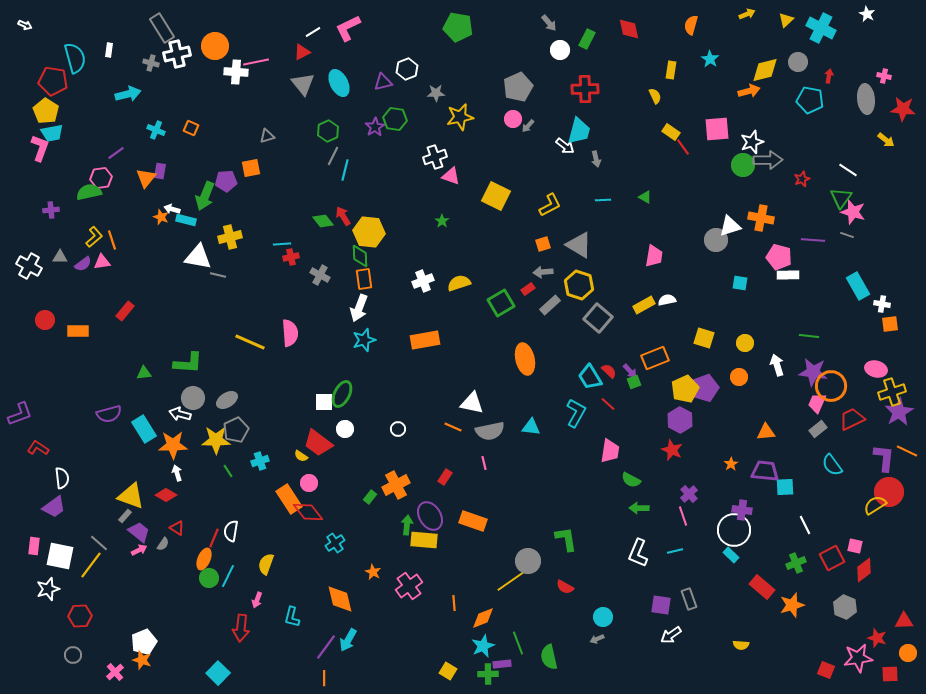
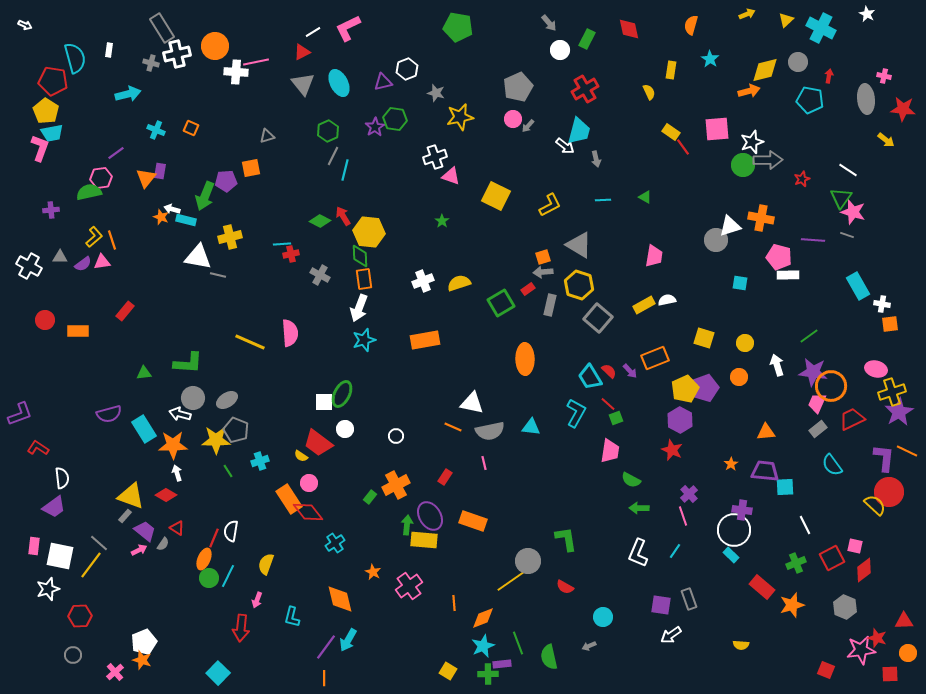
red cross at (585, 89): rotated 28 degrees counterclockwise
gray star at (436, 93): rotated 18 degrees clockwise
yellow semicircle at (655, 96): moved 6 px left, 4 px up
green diamond at (323, 221): moved 3 px left; rotated 25 degrees counterclockwise
orange square at (543, 244): moved 13 px down
red cross at (291, 257): moved 3 px up
gray rectangle at (550, 305): rotated 35 degrees counterclockwise
green line at (809, 336): rotated 42 degrees counterclockwise
orange ellipse at (525, 359): rotated 12 degrees clockwise
green square at (634, 382): moved 18 px left, 36 px down
white circle at (398, 429): moved 2 px left, 7 px down
gray pentagon at (236, 430): rotated 25 degrees counterclockwise
yellow semicircle at (875, 505): rotated 75 degrees clockwise
purple trapezoid at (139, 532): moved 6 px right, 1 px up
cyan line at (675, 551): rotated 42 degrees counterclockwise
gray arrow at (597, 639): moved 8 px left, 7 px down
pink star at (858, 658): moved 3 px right, 8 px up
